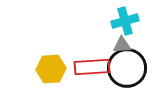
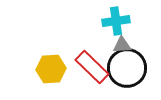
cyan cross: moved 9 px left; rotated 8 degrees clockwise
red rectangle: rotated 48 degrees clockwise
